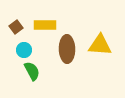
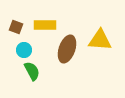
brown square: rotated 32 degrees counterclockwise
yellow triangle: moved 5 px up
brown ellipse: rotated 20 degrees clockwise
